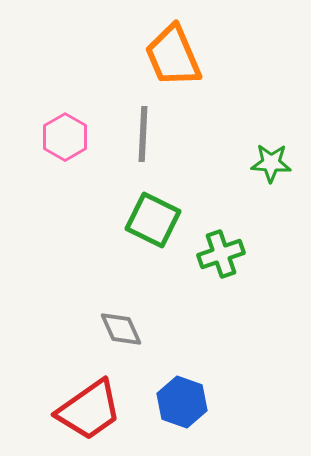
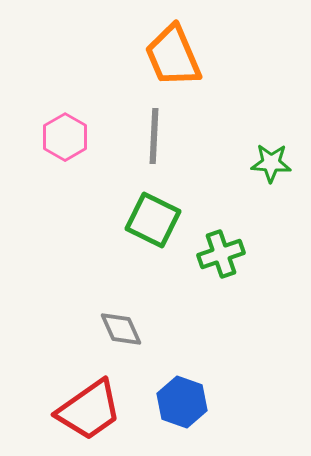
gray line: moved 11 px right, 2 px down
